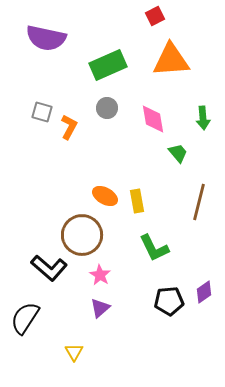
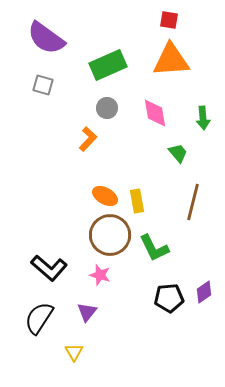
red square: moved 14 px right, 4 px down; rotated 36 degrees clockwise
purple semicircle: rotated 24 degrees clockwise
gray square: moved 1 px right, 27 px up
pink diamond: moved 2 px right, 6 px up
orange L-shape: moved 19 px right, 12 px down; rotated 15 degrees clockwise
brown line: moved 6 px left
brown circle: moved 28 px right
pink star: rotated 15 degrees counterclockwise
black pentagon: moved 3 px up
purple triangle: moved 13 px left, 4 px down; rotated 10 degrees counterclockwise
black semicircle: moved 14 px right
